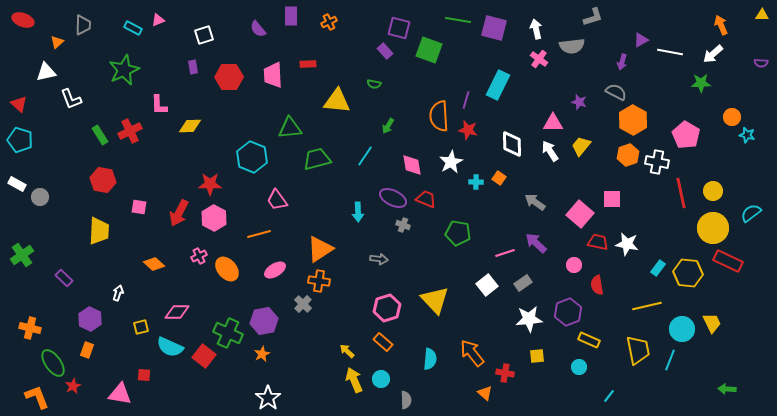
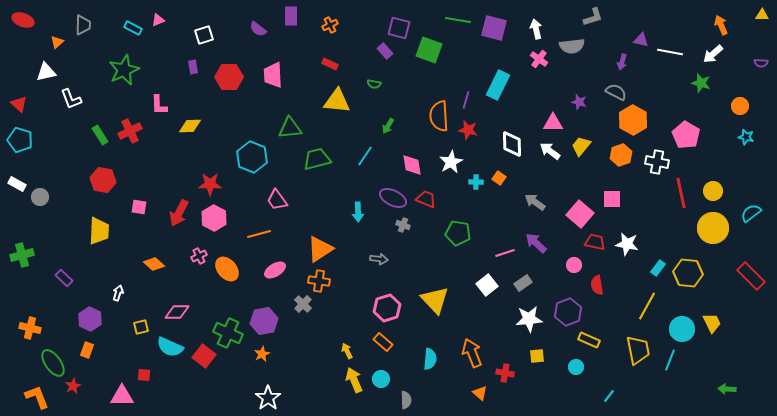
orange cross at (329, 22): moved 1 px right, 3 px down
purple semicircle at (258, 29): rotated 12 degrees counterclockwise
purple triangle at (641, 40): rotated 42 degrees clockwise
red rectangle at (308, 64): moved 22 px right; rotated 28 degrees clockwise
green star at (701, 83): rotated 18 degrees clockwise
orange circle at (732, 117): moved 8 px right, 11 px up
cyan star at (747, 135): moved 1 px left, 2 px down
white arrow at (550, 151): rotated 20 degrees counterclockwise
orange hexagon at (628, 155): moved 7 px left
red trapezoid at (598, 242): moved 3 px left
green cross at (22, 255): rotated 20 degrees clockwise
red rectangle at (728, 261): moved 23 px right, 15 px down; rotated 20 degrees clockwise
yellow line at (647, 306): rotated 48 degrees counterclockwise
yellow arrow at (347, 351): rotated 21 degrees clockwise
orange arrow at (472, 353): rotated 16 degrees clockwise
cyan circle at (579, 367): moved 3 px left
orange triangle at (485, 393): moved 5 px left
pink triangle at (120, 394): moved 2 px right, 2 px down; rotated 10 degrees counterclockwise
